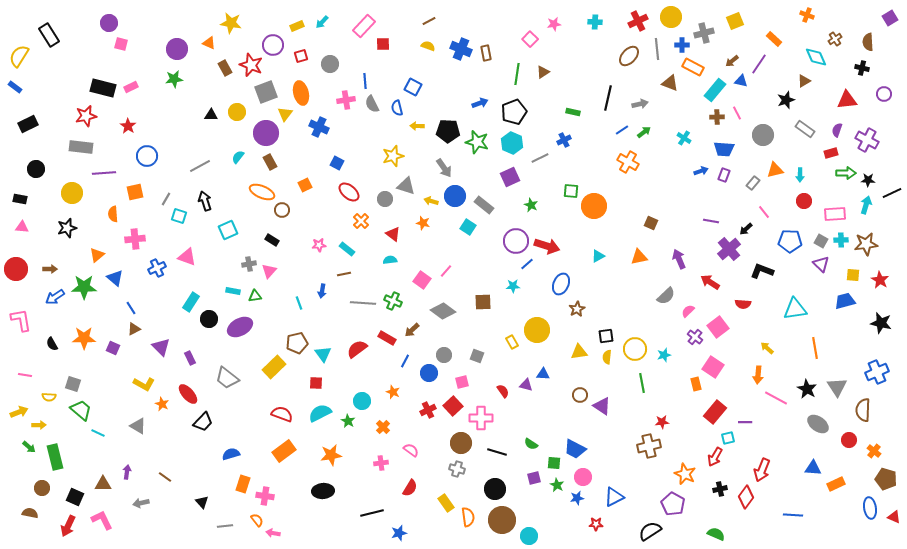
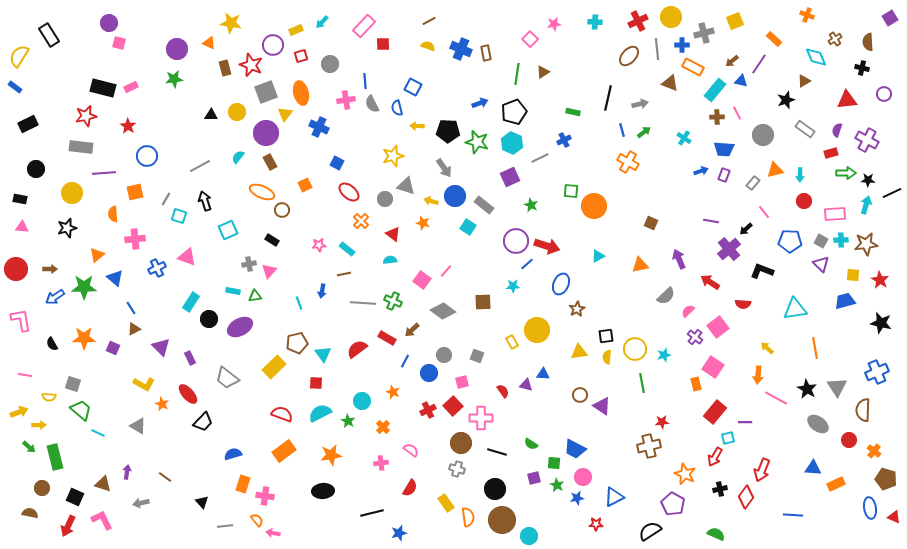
yellow rectangle at (297, 26): moved 1 px left, 4 px down
pink square at (121, 44): moved 2 px left, 1 px up
brown rectangle at (225, 68): rotated 14 degrees clockwise
blue line at (622, 130): rotated 72 degrees counterclockwise
orange triangle at (639, 257): moved 1 px right, 8 px down
blue semicircle at (231, 454): moved 2 px right
brown triangle at (103, 484): rotated 18 degrees clockwise
